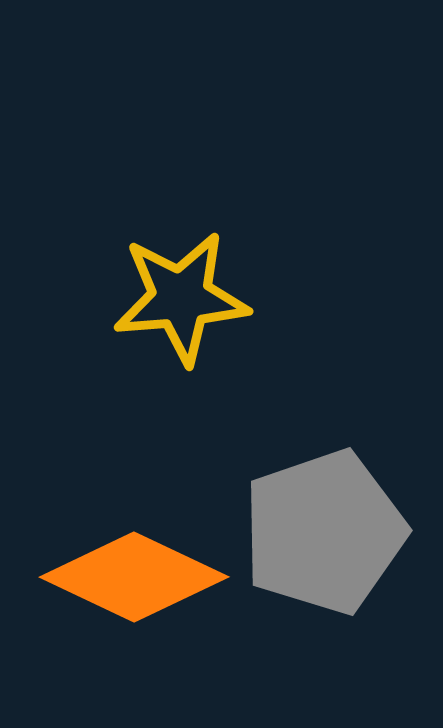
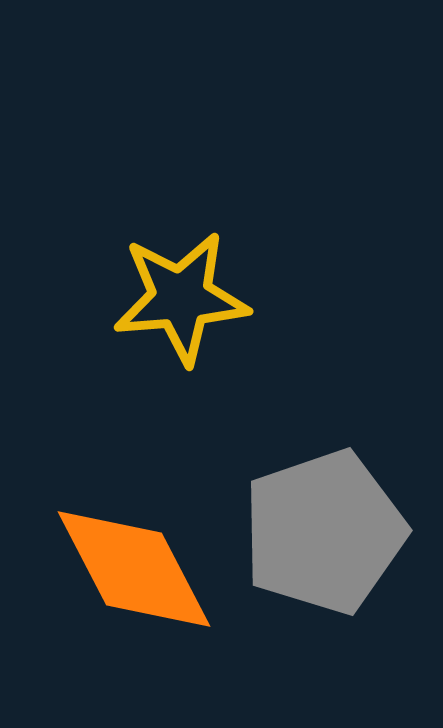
orange diamond: moved 8 px up; rotated 37 degrees clockwise
